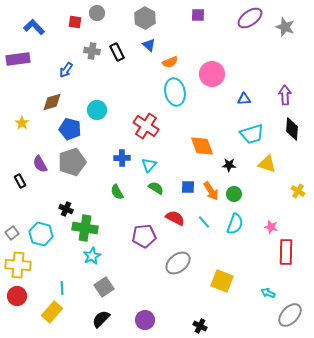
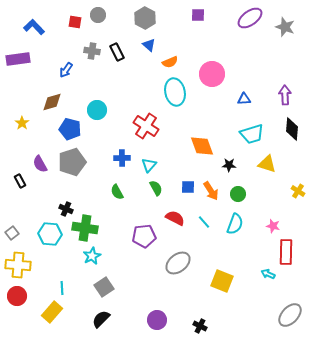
gray circle at (97, 13): moved 1 px right, 2 px down
green semicircle at (156, 188): rotated 28 degrees clockwise
green circle at (234, 194): moved 4 px right
pink star at (271, 227): moved 2 px right, 1 px up
cyan hexagon at (41, 234): moved 9 px right; rotated 10 degrees counterclockwise
cyan arrow at (268, 293): moved 19 px up
purple circle at (145, 320): moved 12 px right
